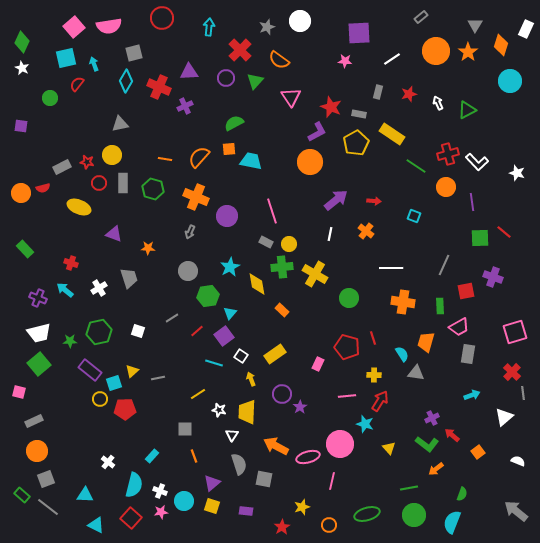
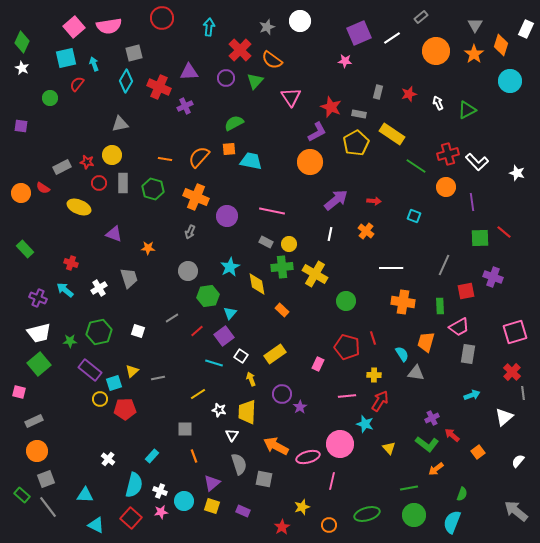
purple square at (359, 33): rotated 20 degrees counterclockwise
orange star at (468, 52): moved 6 px right, 2 px down
white line at (392, 59): moved 21 px up
orange semicircle at (279, 60): moved 7 px left
red semicircle at (43, 188): rotated 48 degrees clockwise
pink line at (272, 211): rotated 60 degrees counterclockwise
green circle at (349, 298): moved 3 px left, 3 px down
white semicircle at (518, 461): rotated 72 degrees counterclockwise
white cross at (108, 462): moved 3 px up
gray line at (48, 507): rotated 15 degrees clockwise
purple rectangle at (246, 511): moved 3 px left; rotated 16 degrees clockwise
